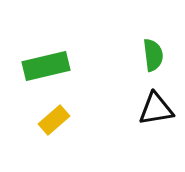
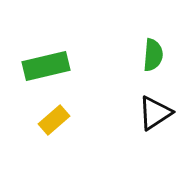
green semicircle: rotated 12 degrees clockwise
black triangle: moved 1 px left, 4 px down; rotated 24 degrees counterclockwise
